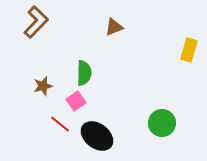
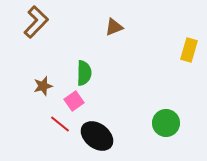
pink square: moved 2 px left
green circle: moved 4 px right
